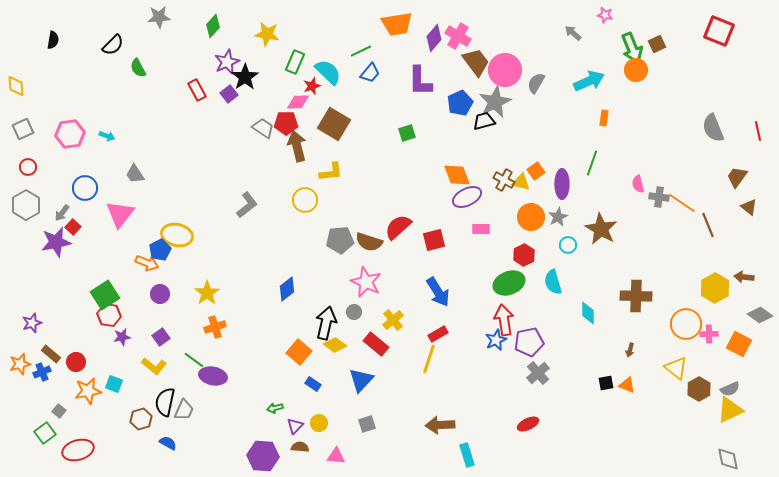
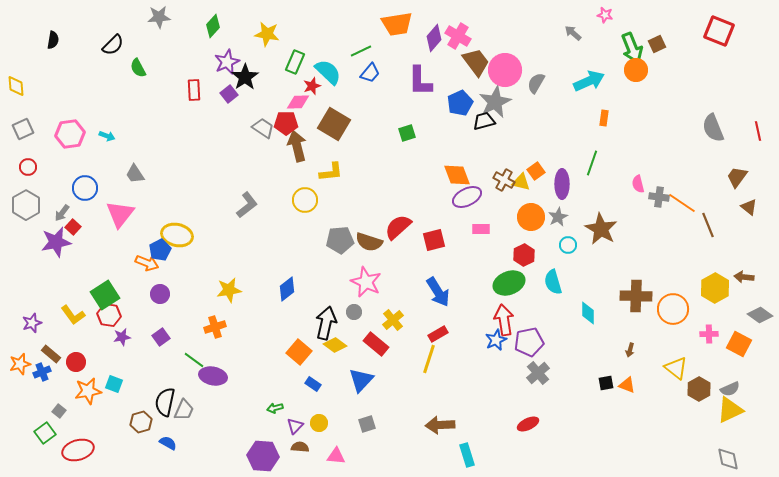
red rectangle at (197, 90): moved 3 px left; rotated 25 degrees clockwise
yellow star at (207, 293): moved 22 px right, 3 px up; rotated 25 degrees clockwise
orange circle at (686, 324): moved 13 px left, 15 px up
yellow L-shape at (154, 366): moved 81 px left, 51 px up; rotated 15 degrees clockwise
brown hexagon at (141, 419): moved 3 px down
